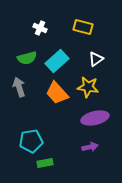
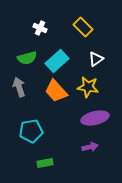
yellow rectangle: rotated 30 degrees clockwise
orange trapezoid: moved 1 px left, 2 px up
cyan pentagon: moved 10 px up
